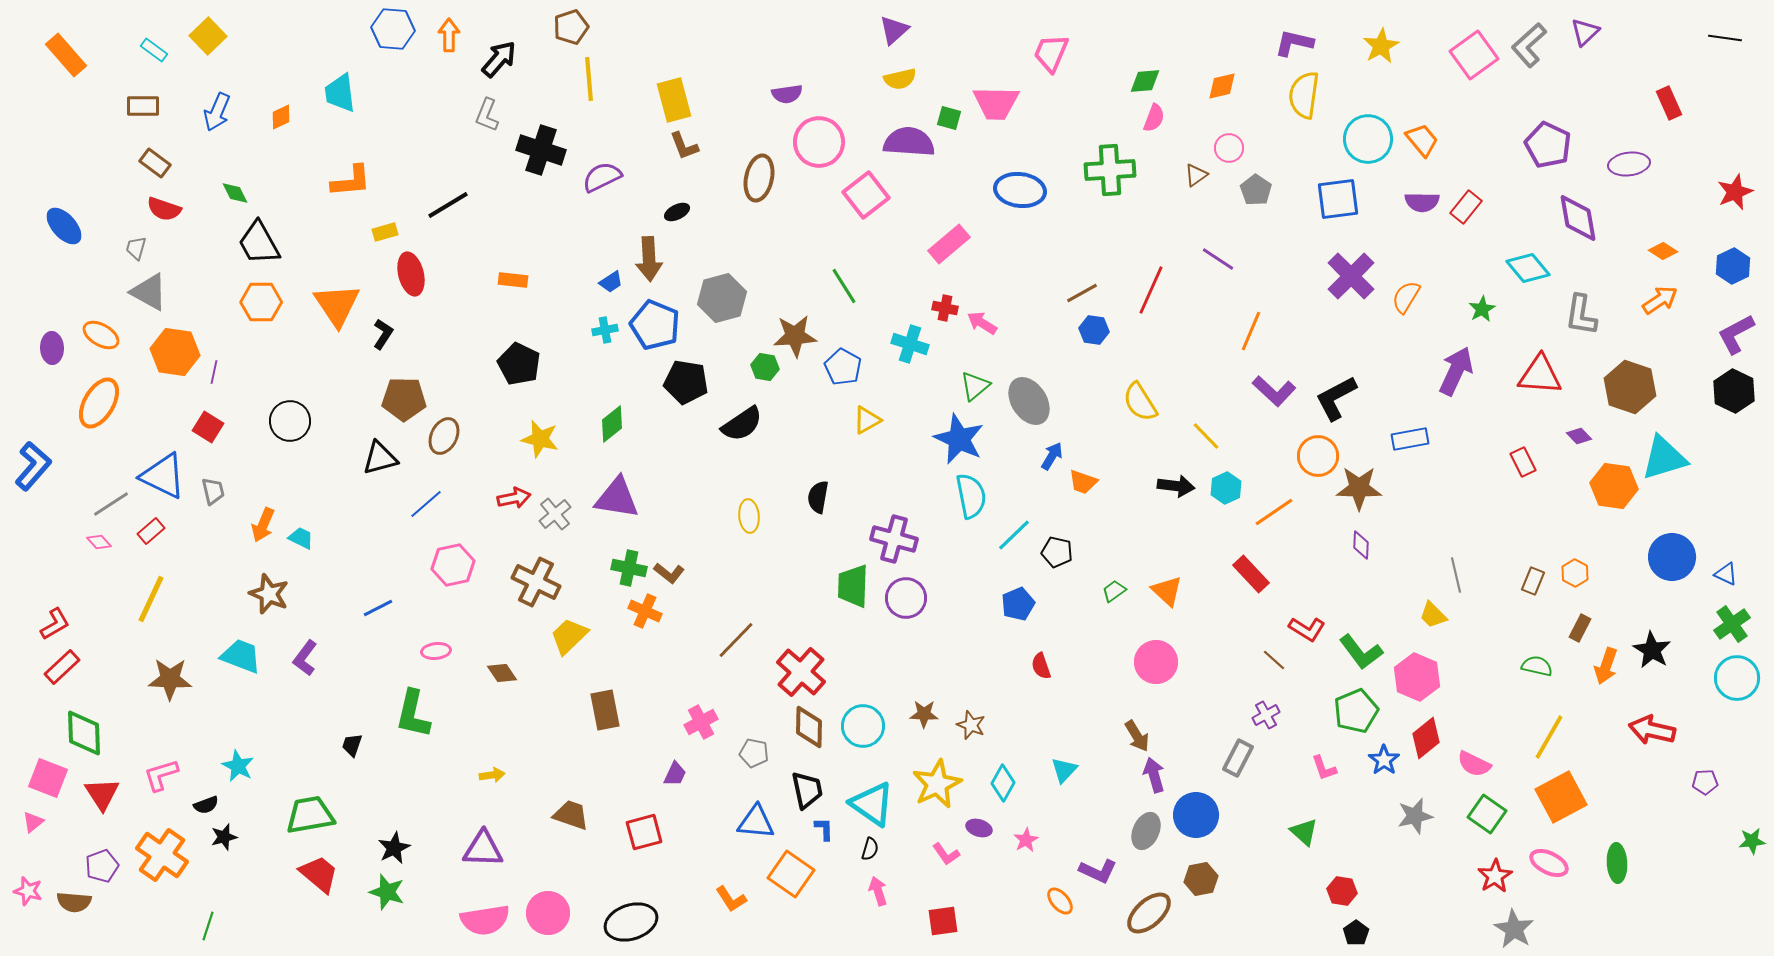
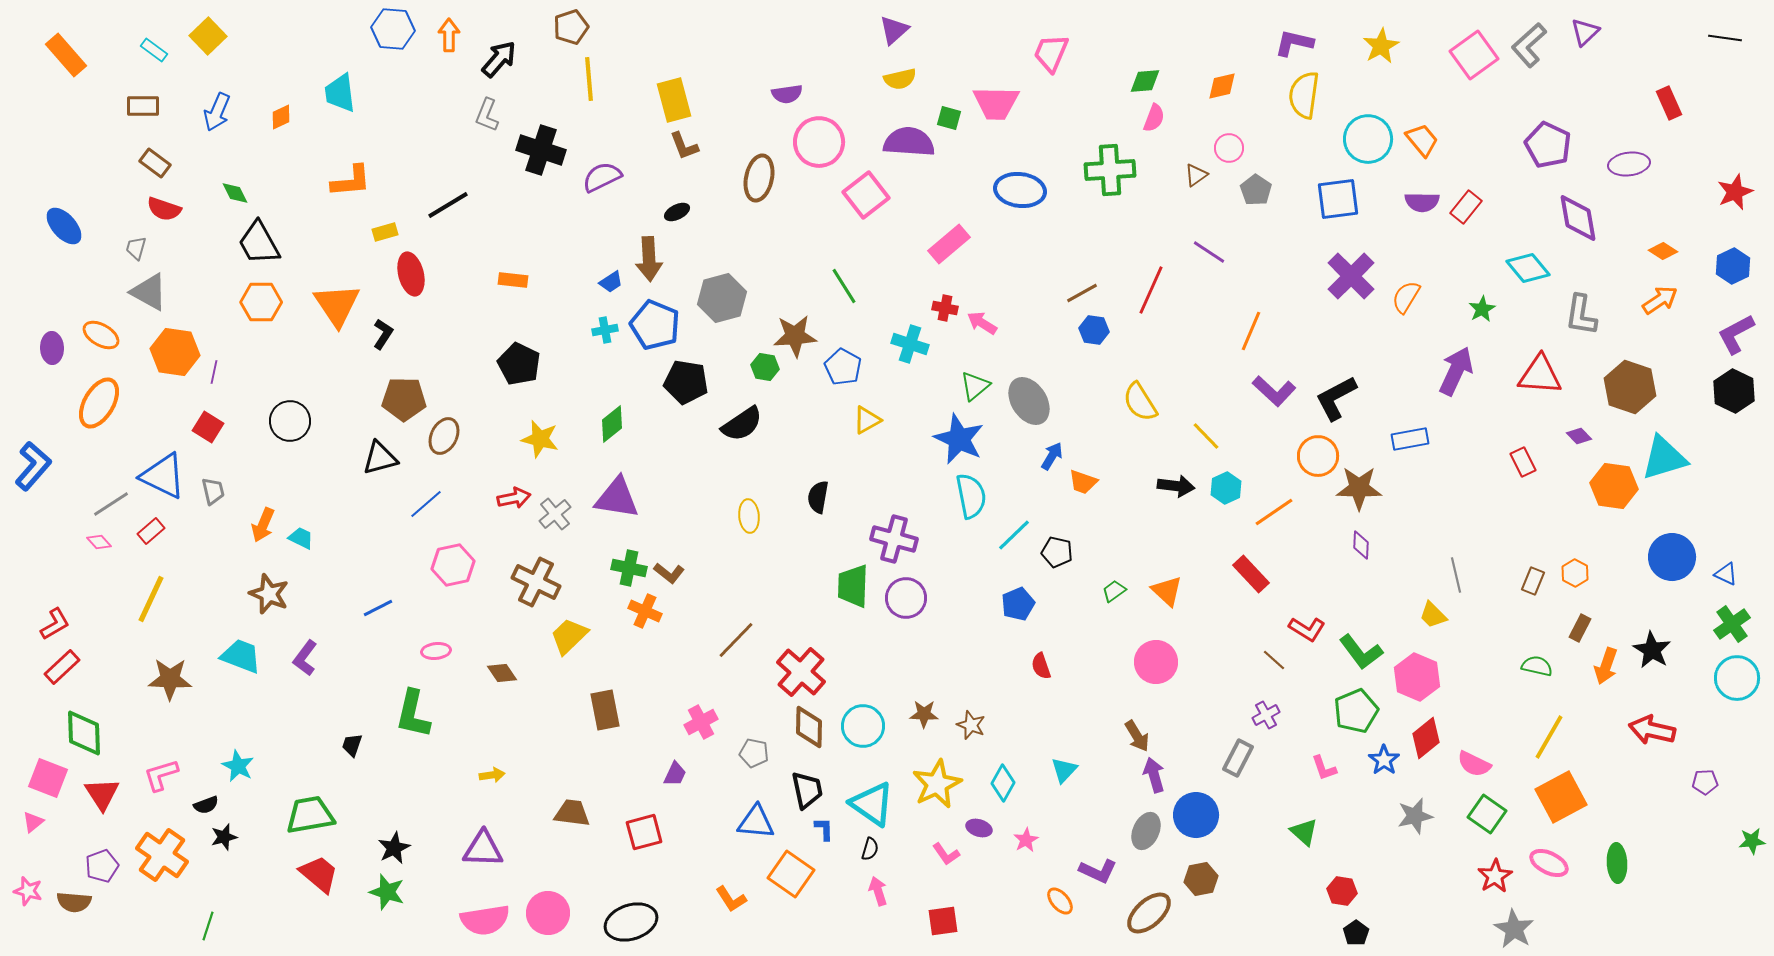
purple line at (1218, 259): moved 9 px left, 7 px up
brown trapezoid at (571, 815): moved 1 px right, 2 px up; rotated 12 degrees counterclockwise
